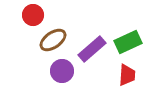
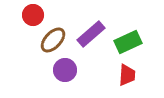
brown ellipse: rotated 12 degrees counterclockwise
purple rectangle: moved 1 px left, 15 px up
purple circle: moved 3 px right, 1 px up
